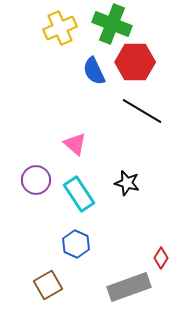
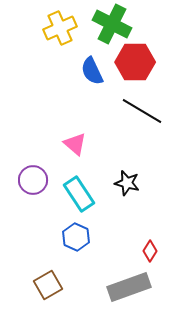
green cross: rotated 6 degrees clockwise
blue semicircle: moved 2 px left
purple circle: moved 3 px left
blue hexagon: moved 7 px up
red diamond: moved 11 px left, 7 px up
